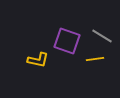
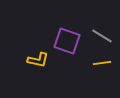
yellow line: moved 7 px right, 4 px down
